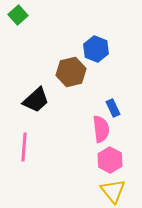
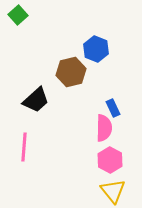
pink semicircle: moved 3 px right, 1 px up; rotated 8 degrees clockwise
